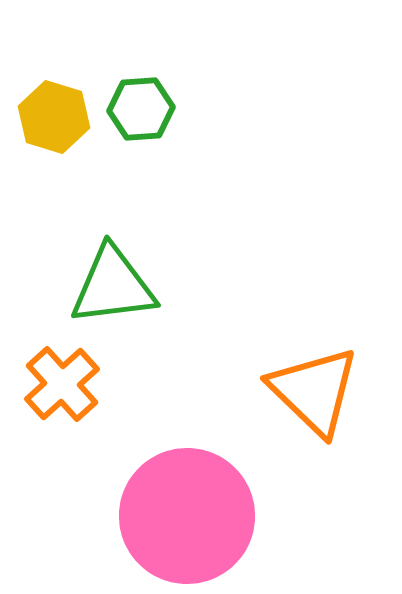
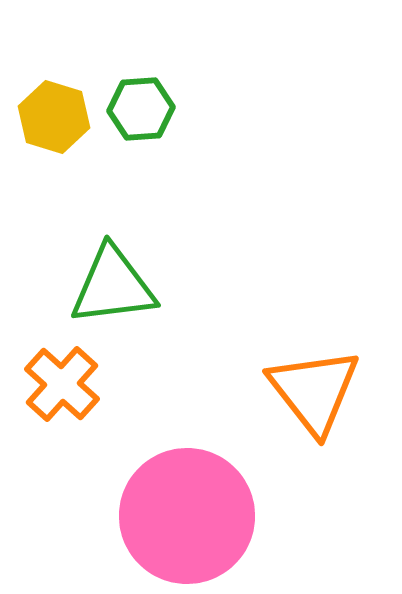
orange cross: rotated 6 degrees counterclockwise
orange triangle: rotated 8 degrees clockwise
